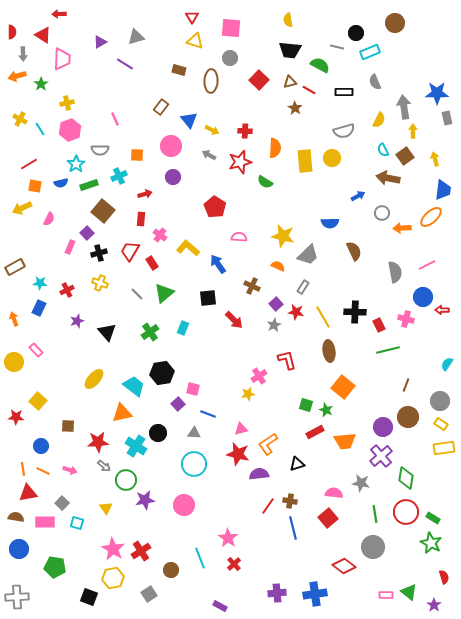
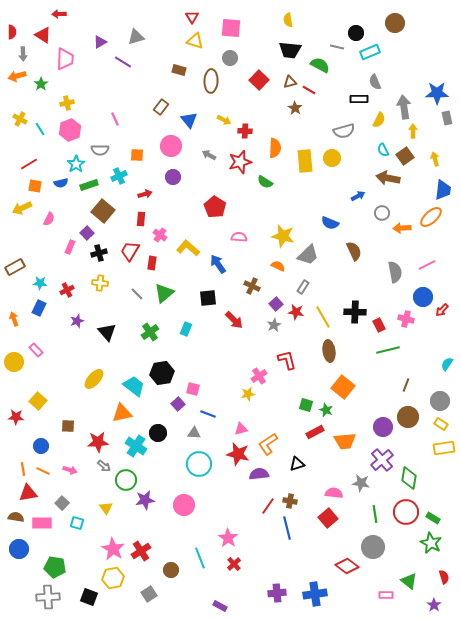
pink trapezoid at (62, 59): moved 3 px right
purple line at (125, 64): moved 2 px left, 2 px up
black rectangle at (344, 92): moved 15 px right, 7 px down
yellow arrow at (212, 130): moved 12 px right, 10 px up
blue semicircle at (330, 223): rotated 24 degrees clockwise
red rectangle at (152, 263): rotated 40 degrees clockwise
yellow cross at (100, 283): rotated 14 degrees counterclockwise
red arrow at (442, 310): rotated 48 degrees counterclockwise
cyan rectangle at (183, 328): moved 3 px right, 1 px down
purple cross at (381, 456): moved 1 px right, 4 px down
cyan circle at (194, 464): moved 5 px right
green diamond at (406, 478): moved 3 px right
pink rectangle at (45, 522): moved 3 px left, 1 px down
blue line at (293, 528): moved 6 px left
red diamond at (344, 566): moved 3 px right
green triangle at (409, 592): moved 11 px up
gray cross at (17, 597): moved 31 px right
